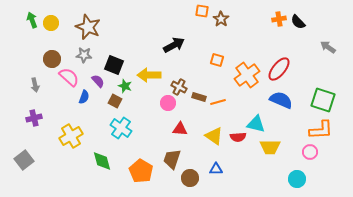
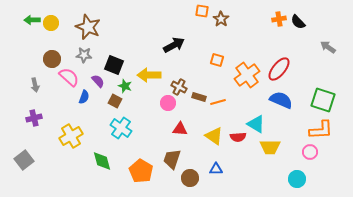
green arrow at (32, 20): rotated 70 degrees counterclockwise
cyan triangle at (256, 124): rotated 18 degrees clockwise
